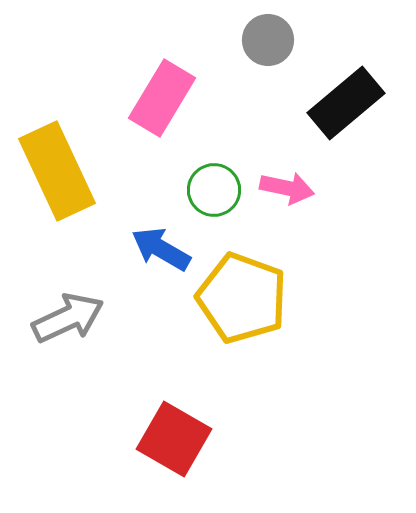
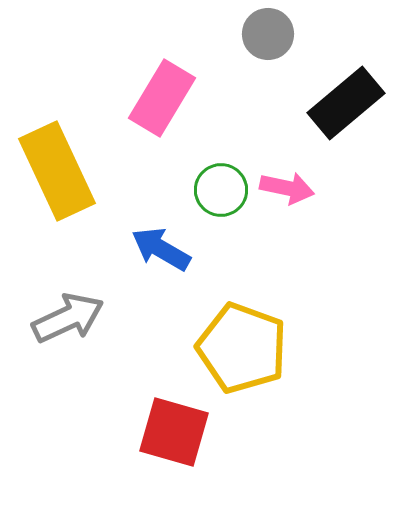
gray circle: moved 6 px up
green circle: moved 7 px right
yellow pentagon: moved 50 px down
red square: moved 7 px up; rotated 14 degrees counterclockwise
